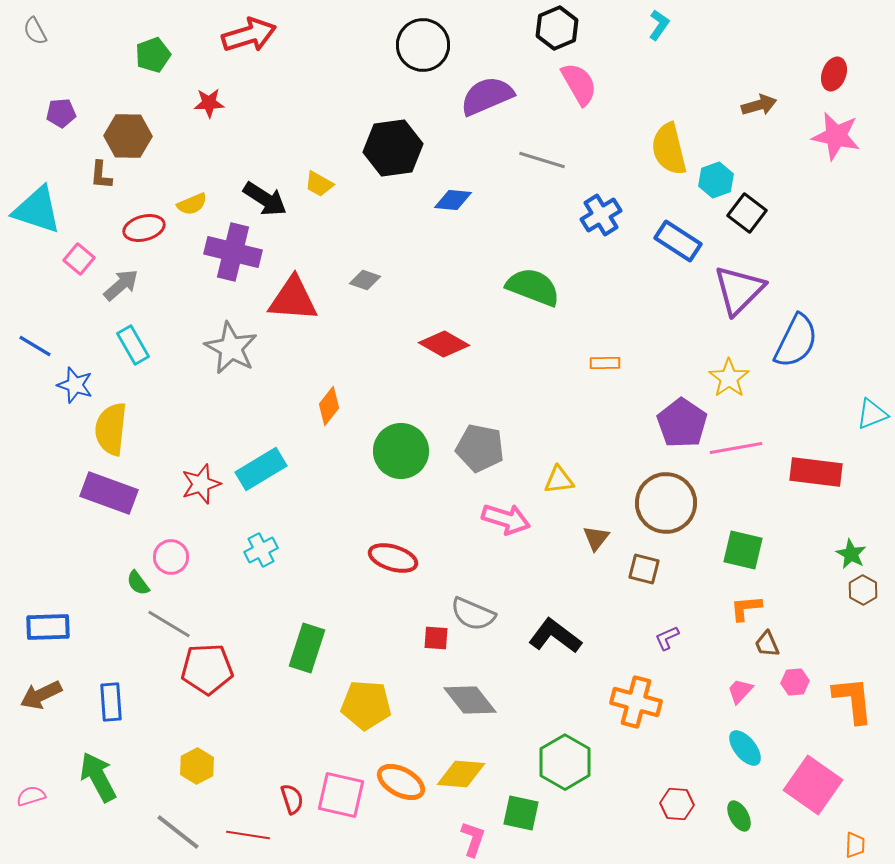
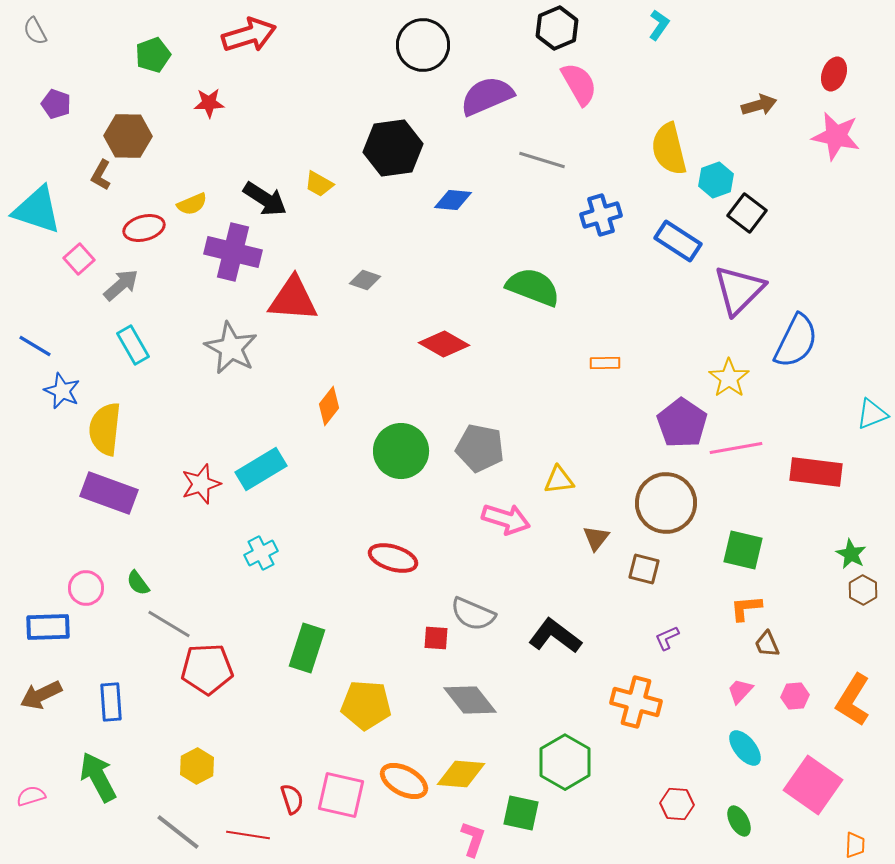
purple pentagon at (61, 113): moved 5 px left, 9 px up; rotated 24 degrees clockwise
brown L-shape at (101, 175): rotated 24 degrees clockwise
blue cross at (601, 215): rotated 15 degrees clockwise
pink square at (79, 259): rotated 8 degrees clockwise
blue star at (75, 385): moved 13 px left, 6 px down; rotated 6 degrees clockwise
yellow semicircle at (111, 429): moved 6 px left
cyan cross at (261, 550): moved 3 px down
pink circle at (171, 557): moved 85 px left, 31 px down
pink hexagon at (795, 682): moved 14 px down
orange L-shape at (853, 700): rotated 142 degrees counterclockwise
orange ellipse at (401, 782): moved 3 px right, 1 px up
green ellipse at (739, 816): moved 5 px down
